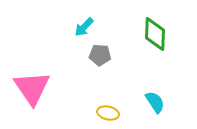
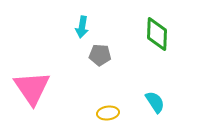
cyan arrow: moved 2 px left; rotated 35 degrees counterclockwise
green diamond: moved 2 px right
yellow ellipse: rotated 20 degrees counterclockwise
